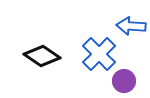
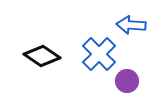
blue arrow: moved 1 px up
purple circle: moved 3 px right
